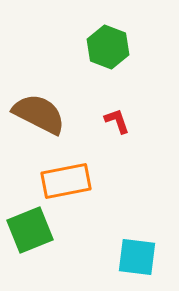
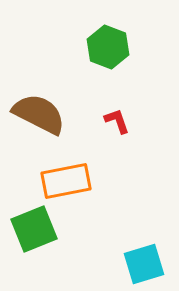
green square: moved 4 px right, 1 px up
cyan square: moved 7 px right, 7 px down; rotated 24 degrees counterclockwise
